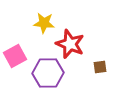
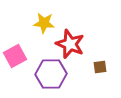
purple hexagon: moved 3 px right, 1 px down
